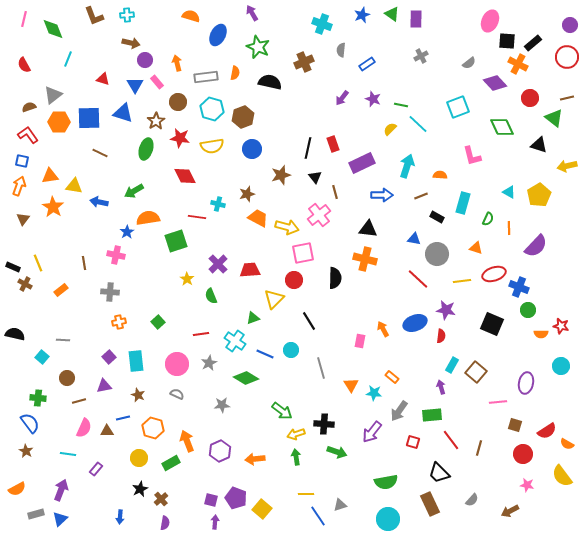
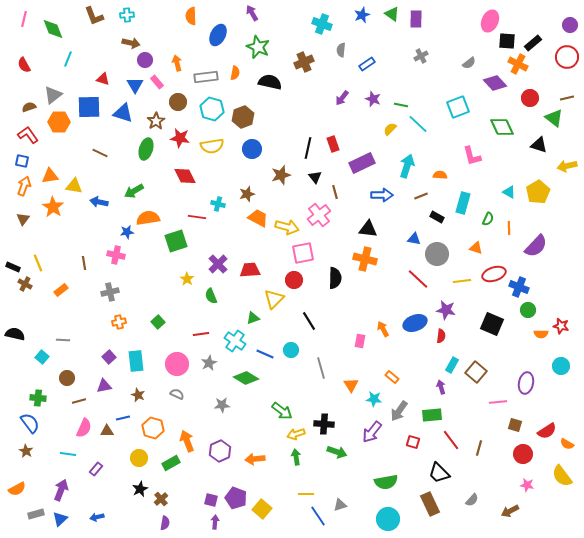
orange semicircle at (191, 16): rotated 108 degrees counterclockwise
blue square at (89, 118): moved 11 px up
orange arrow at (19, 186): moved 5 px right
yellow pentagon at (539, 195): moved 1 px left, 3 px up
blue star at (127, 232): rotated 24 degrees clockwise
gray cross at (110, 292): rotated 18 degrees counterclockwise
cyan star at (374, 393): moved 6 px down
blue arrow at (120, 517): moved 23 px left; rotated 72 degrees clockwise
